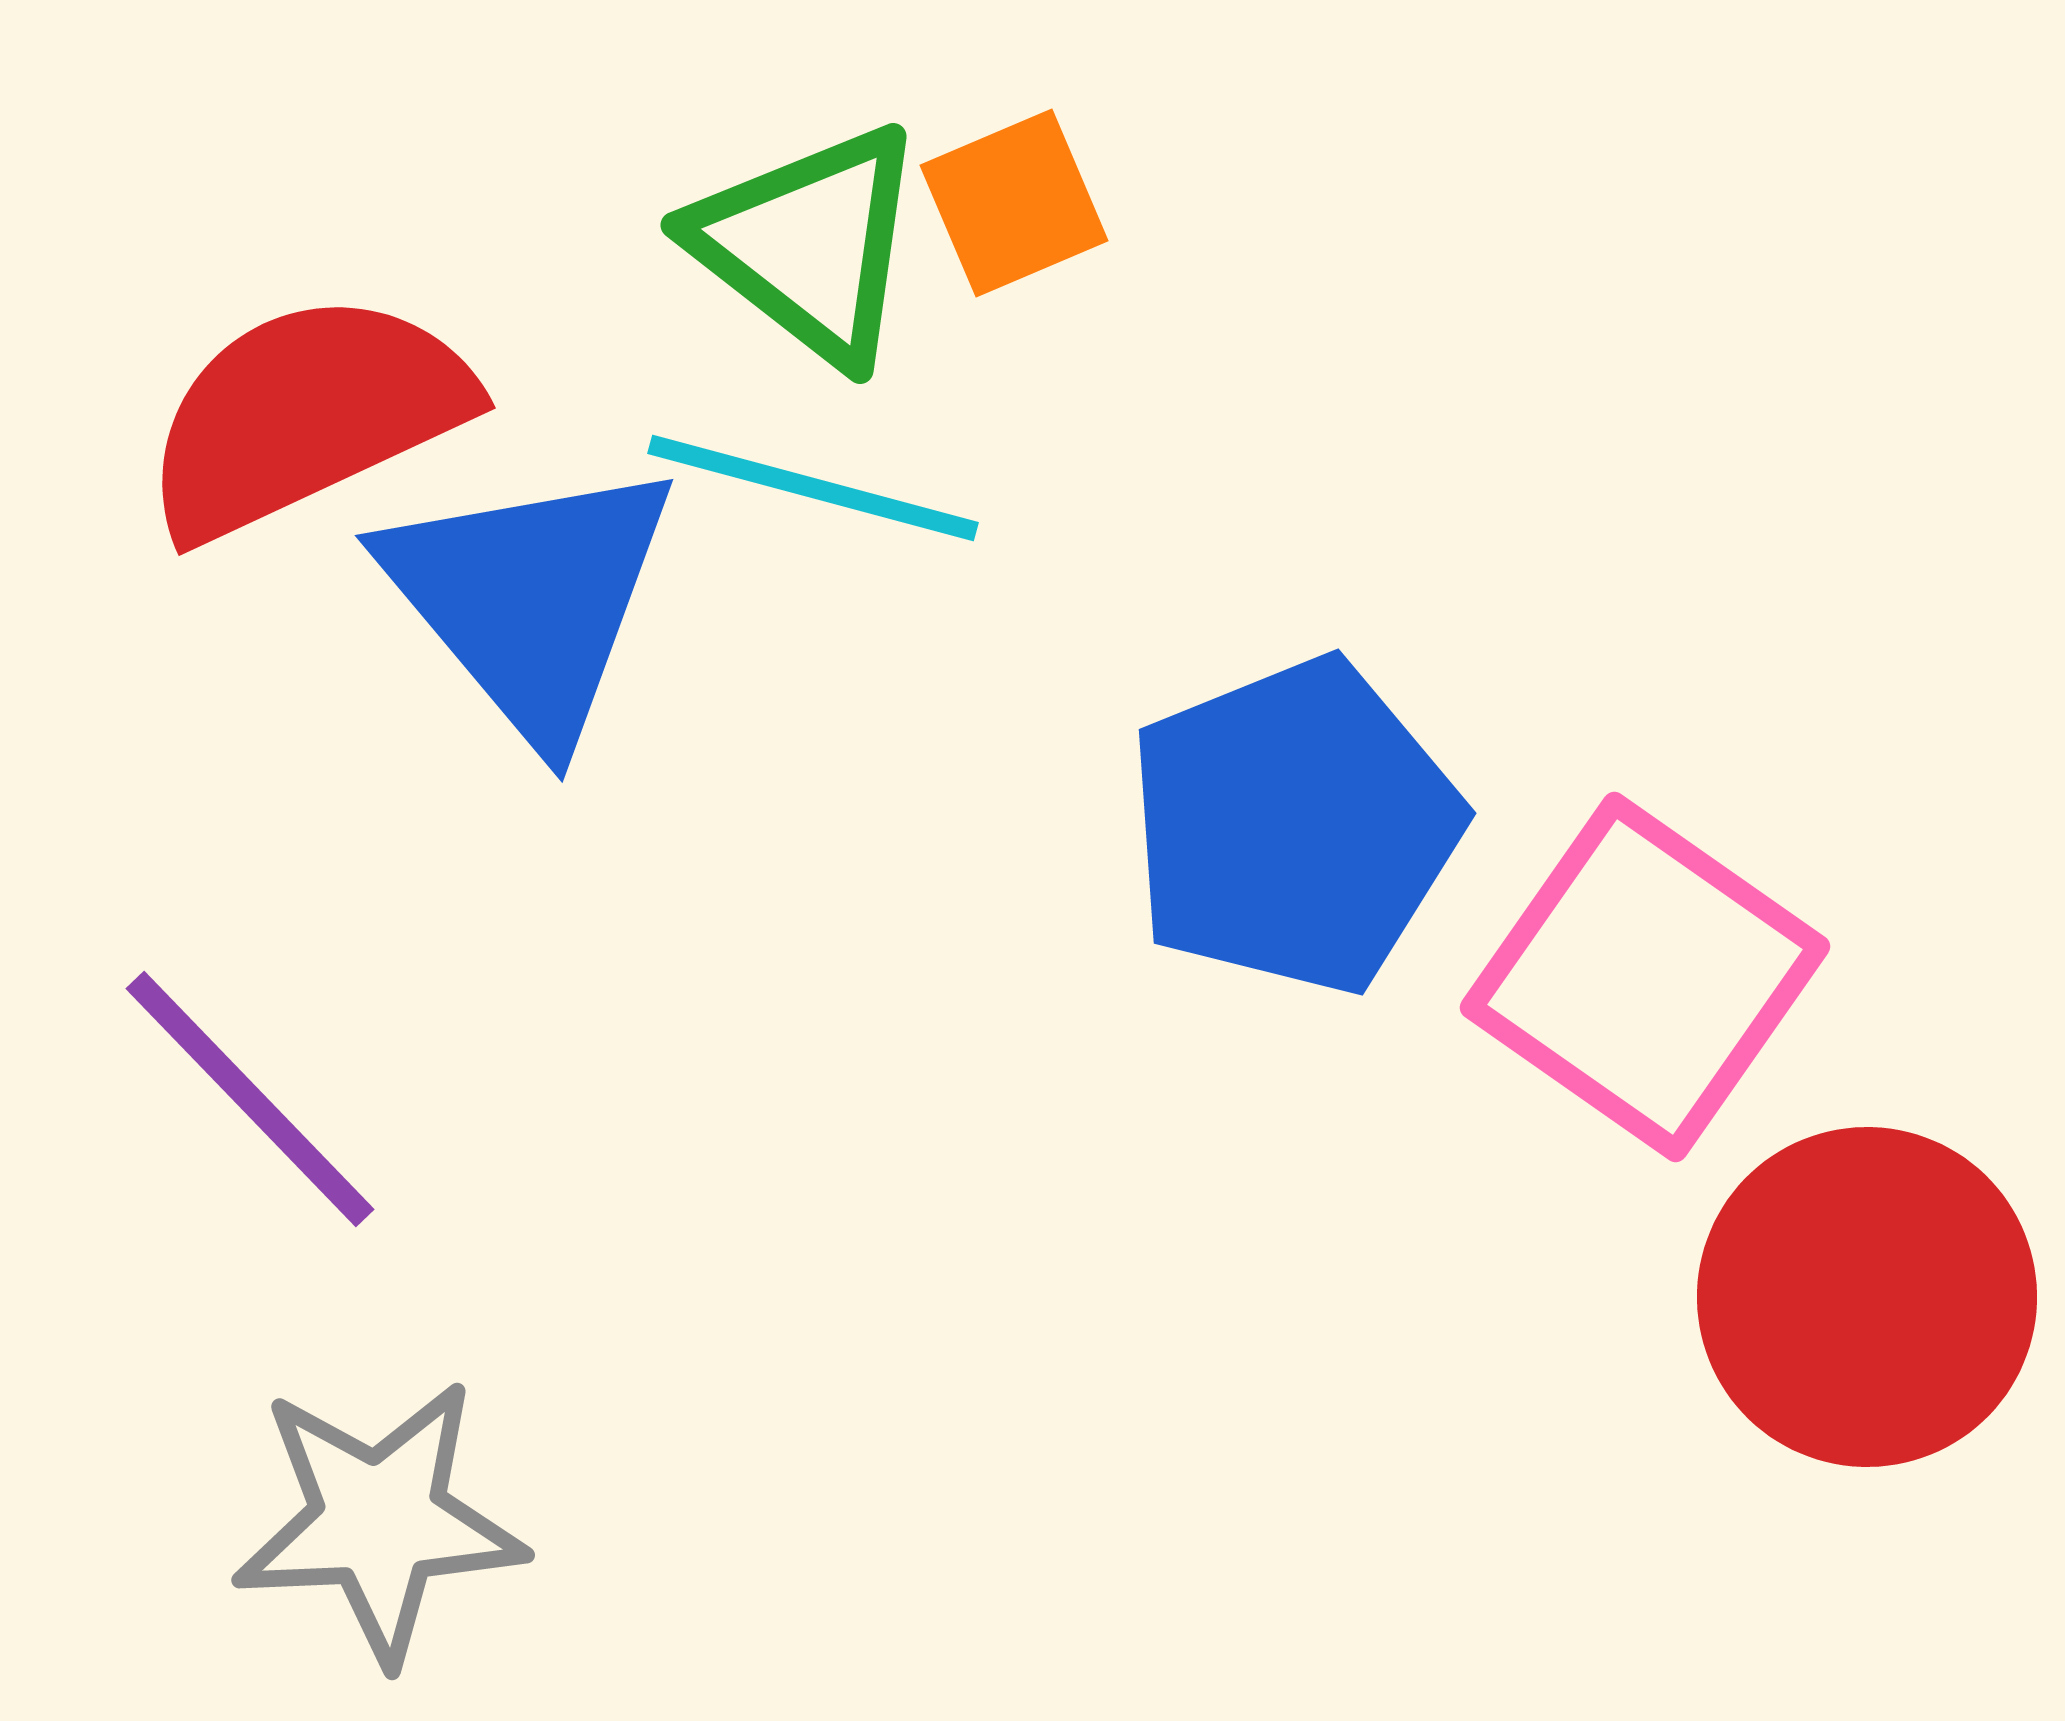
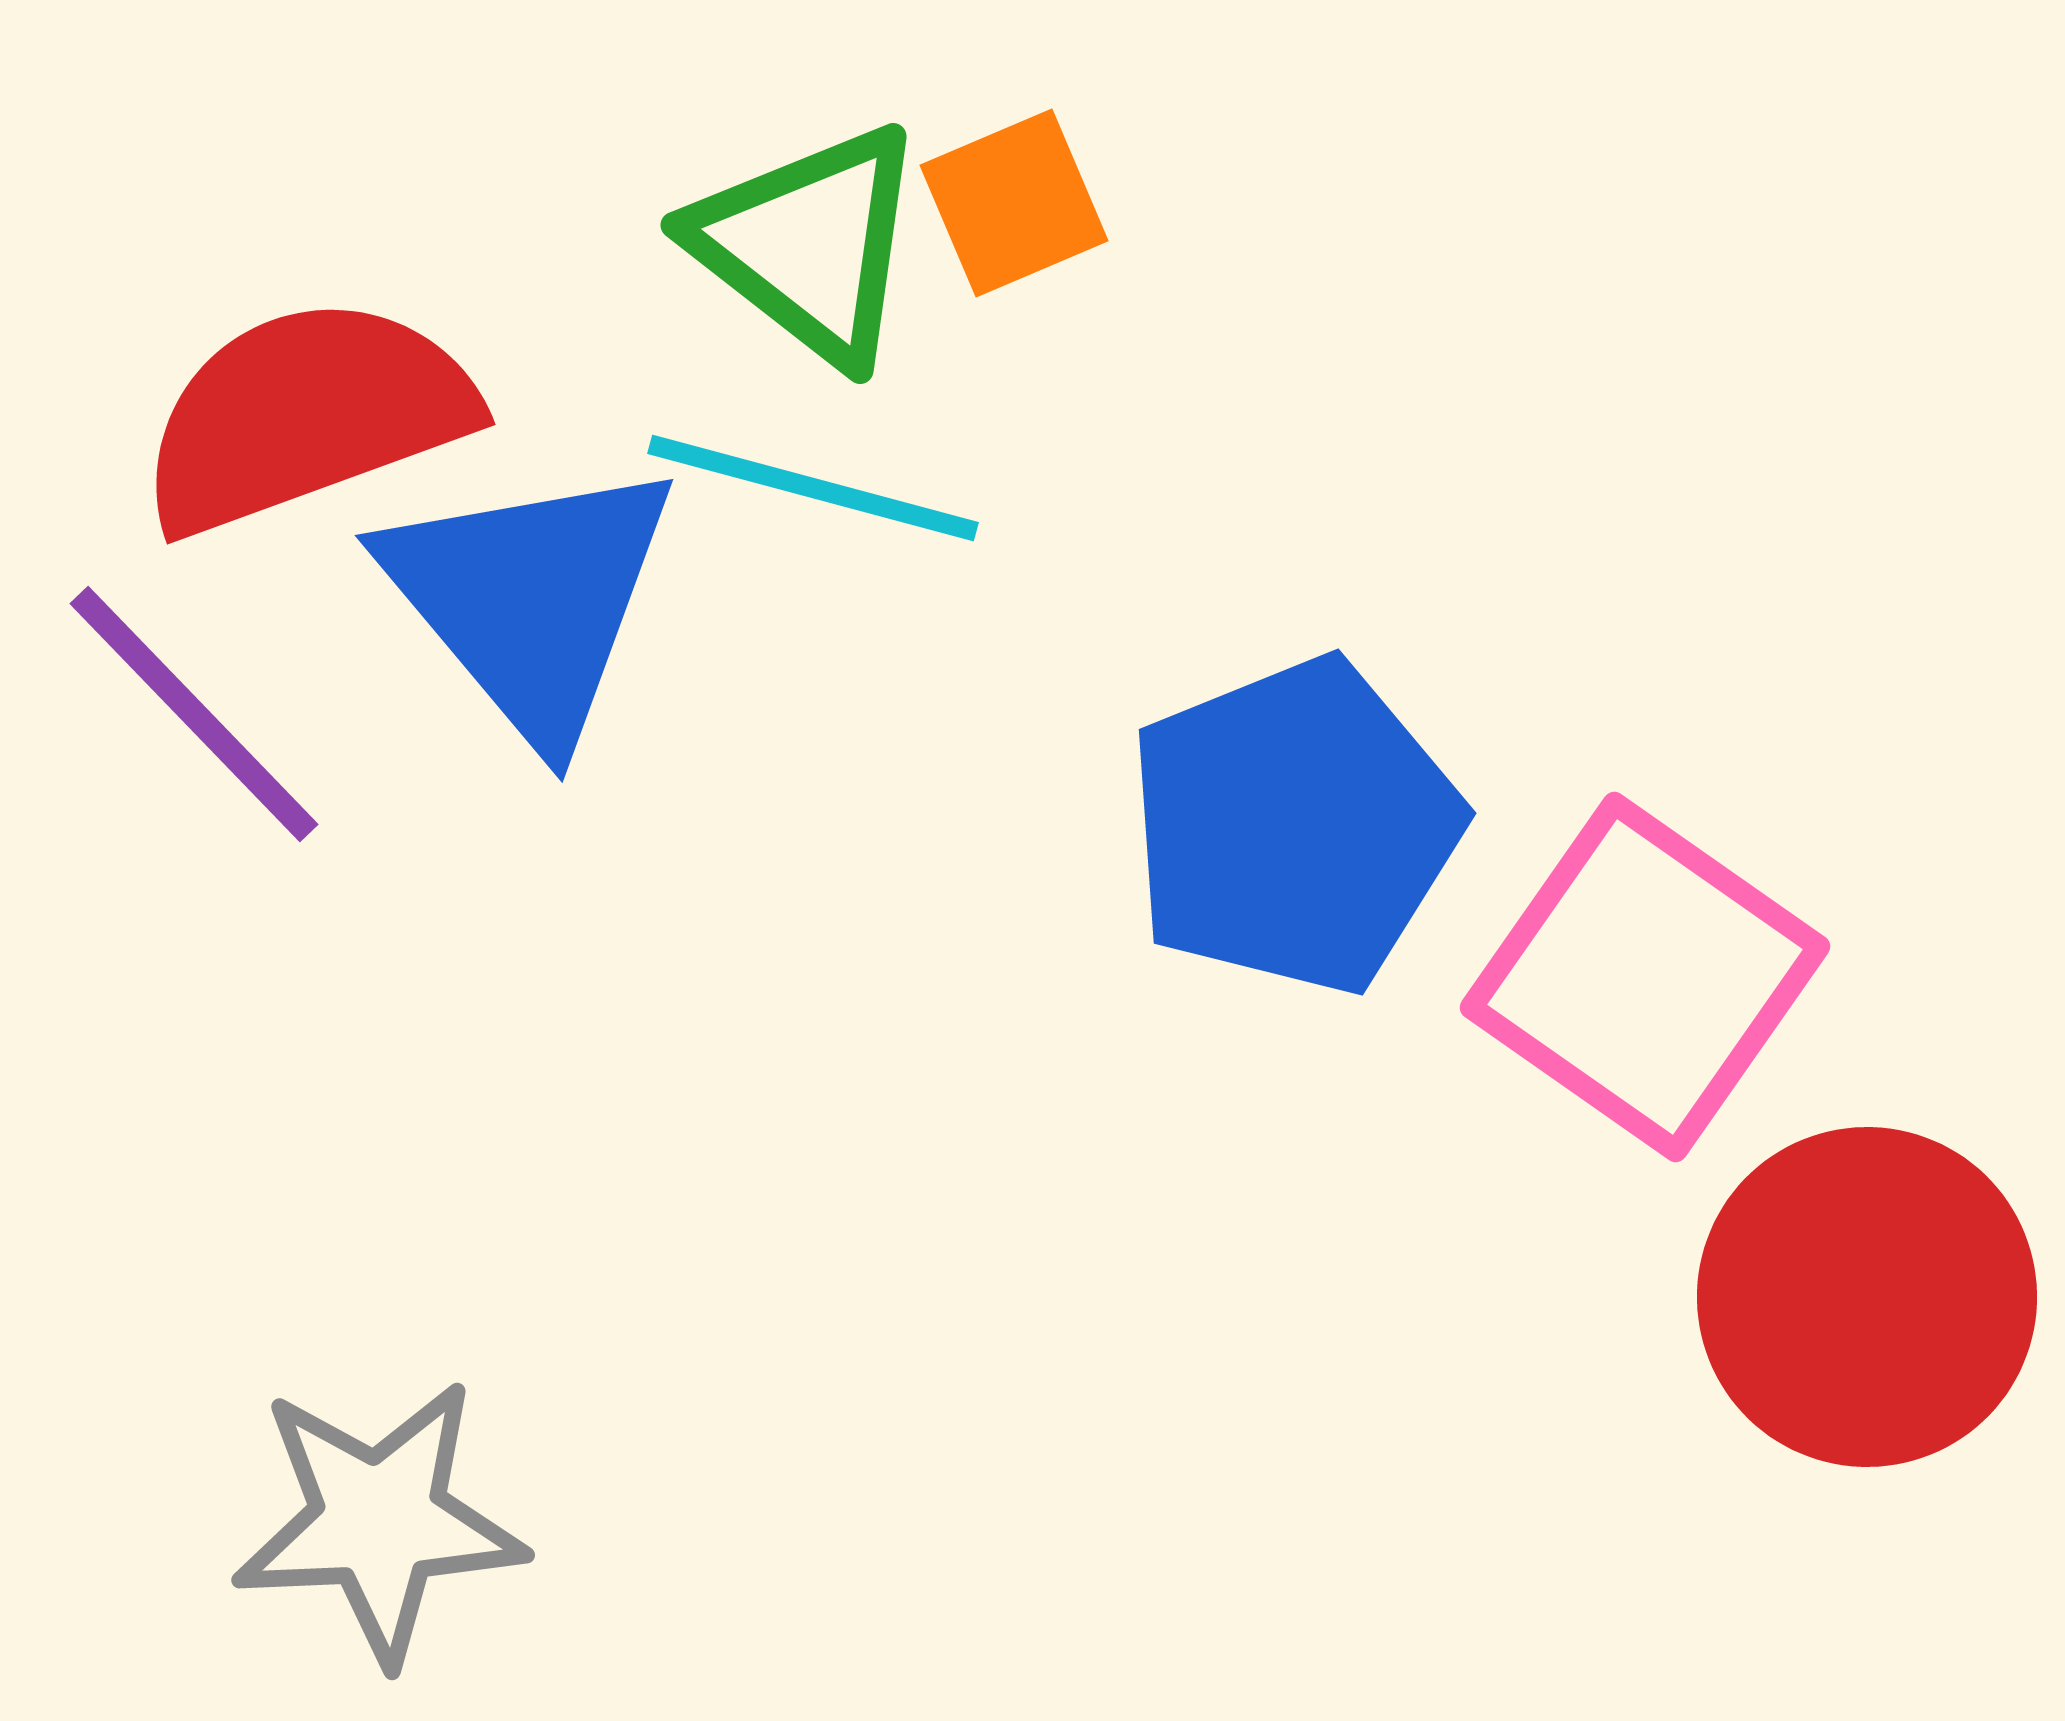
red semicircle: rotated 5 degrees clockwise
purple line: moved 56 px left, 385 px up
